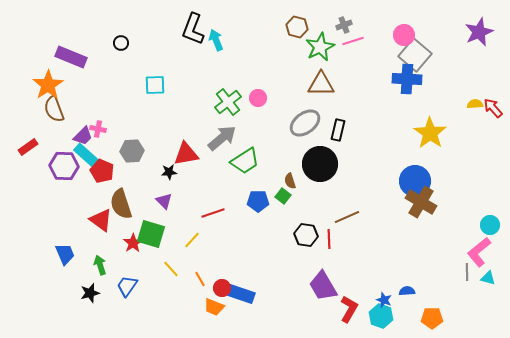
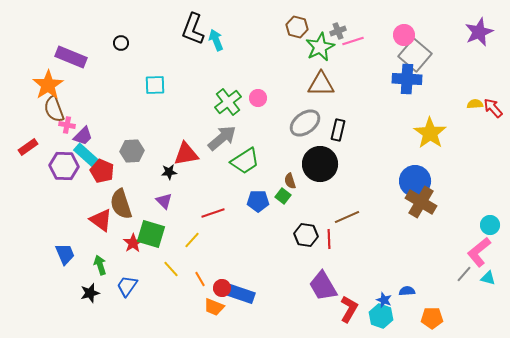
gray cross at (344, 25): moved 6 px left, 6 px down
pink cross at (98, 129): moved 31 px left, 4 px up
gray line at (467, 272): moved 3 px left, 2 px down; rotated 42 degrees clockwise
